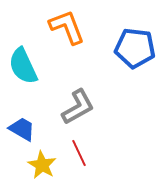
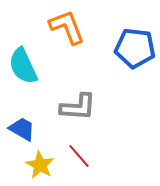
gray L-shape: rotated 33 degrees clockwise
red line: moved 3 px down; rotated 16 degrees counterclockwise
yellow star: moved 2 px left
